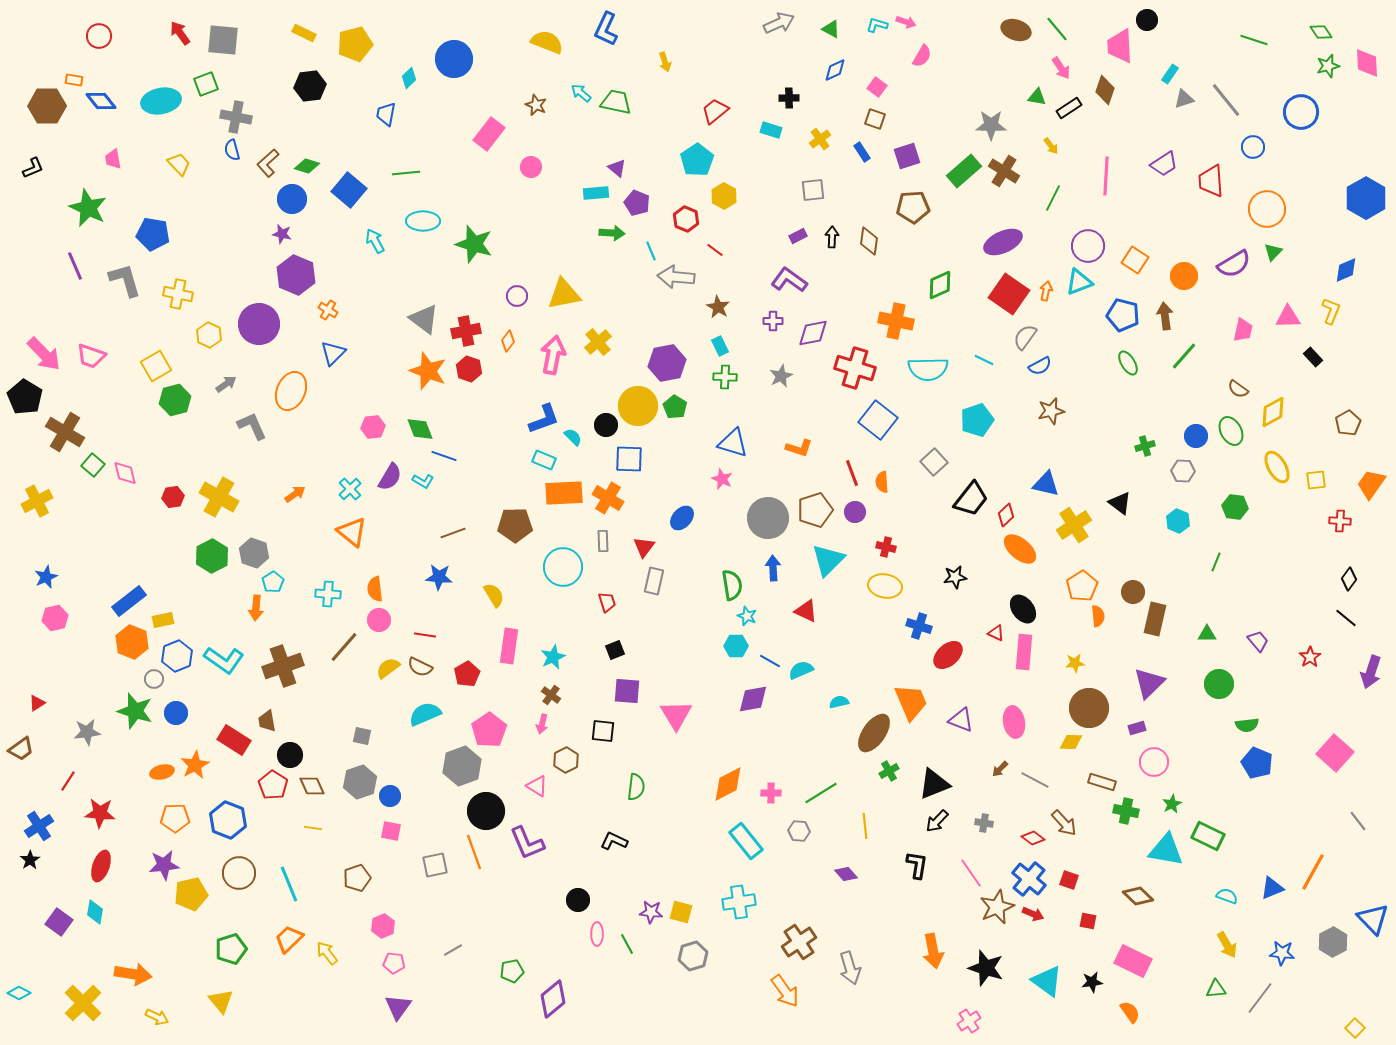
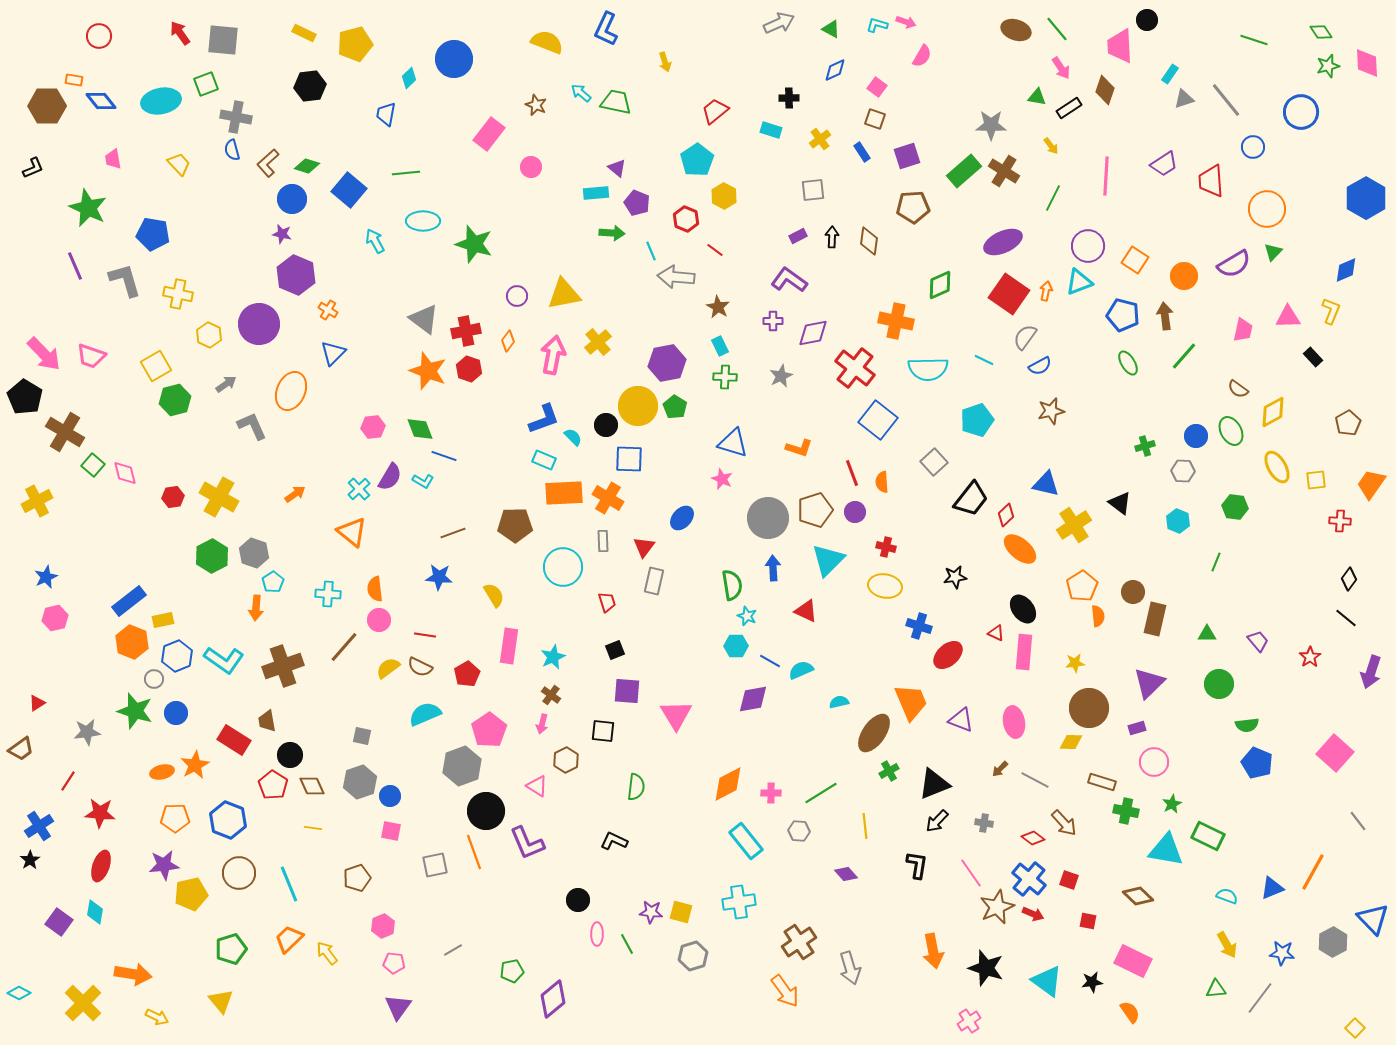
red cross at (855, 368): rotated 21 degrees clockwise
cyan cross at (350, 489): moved 9 px right
